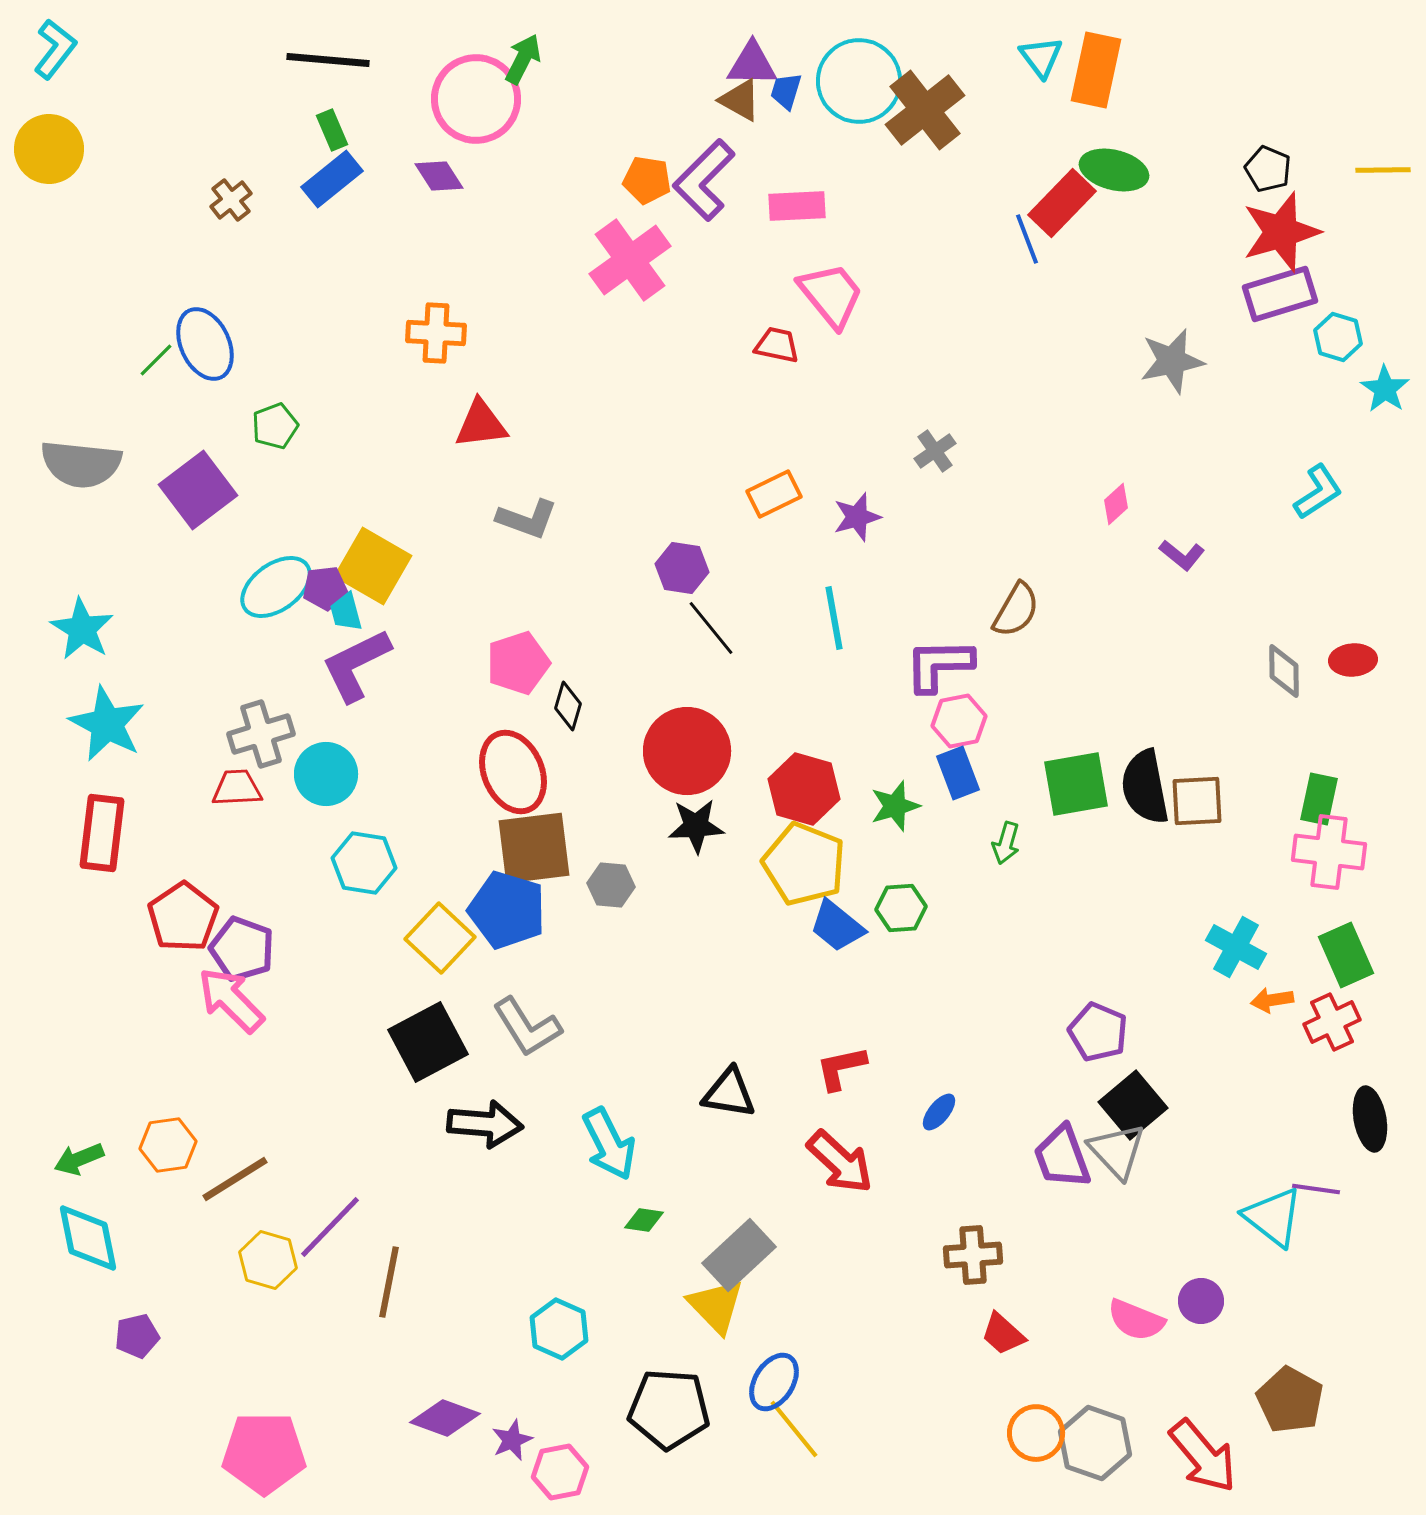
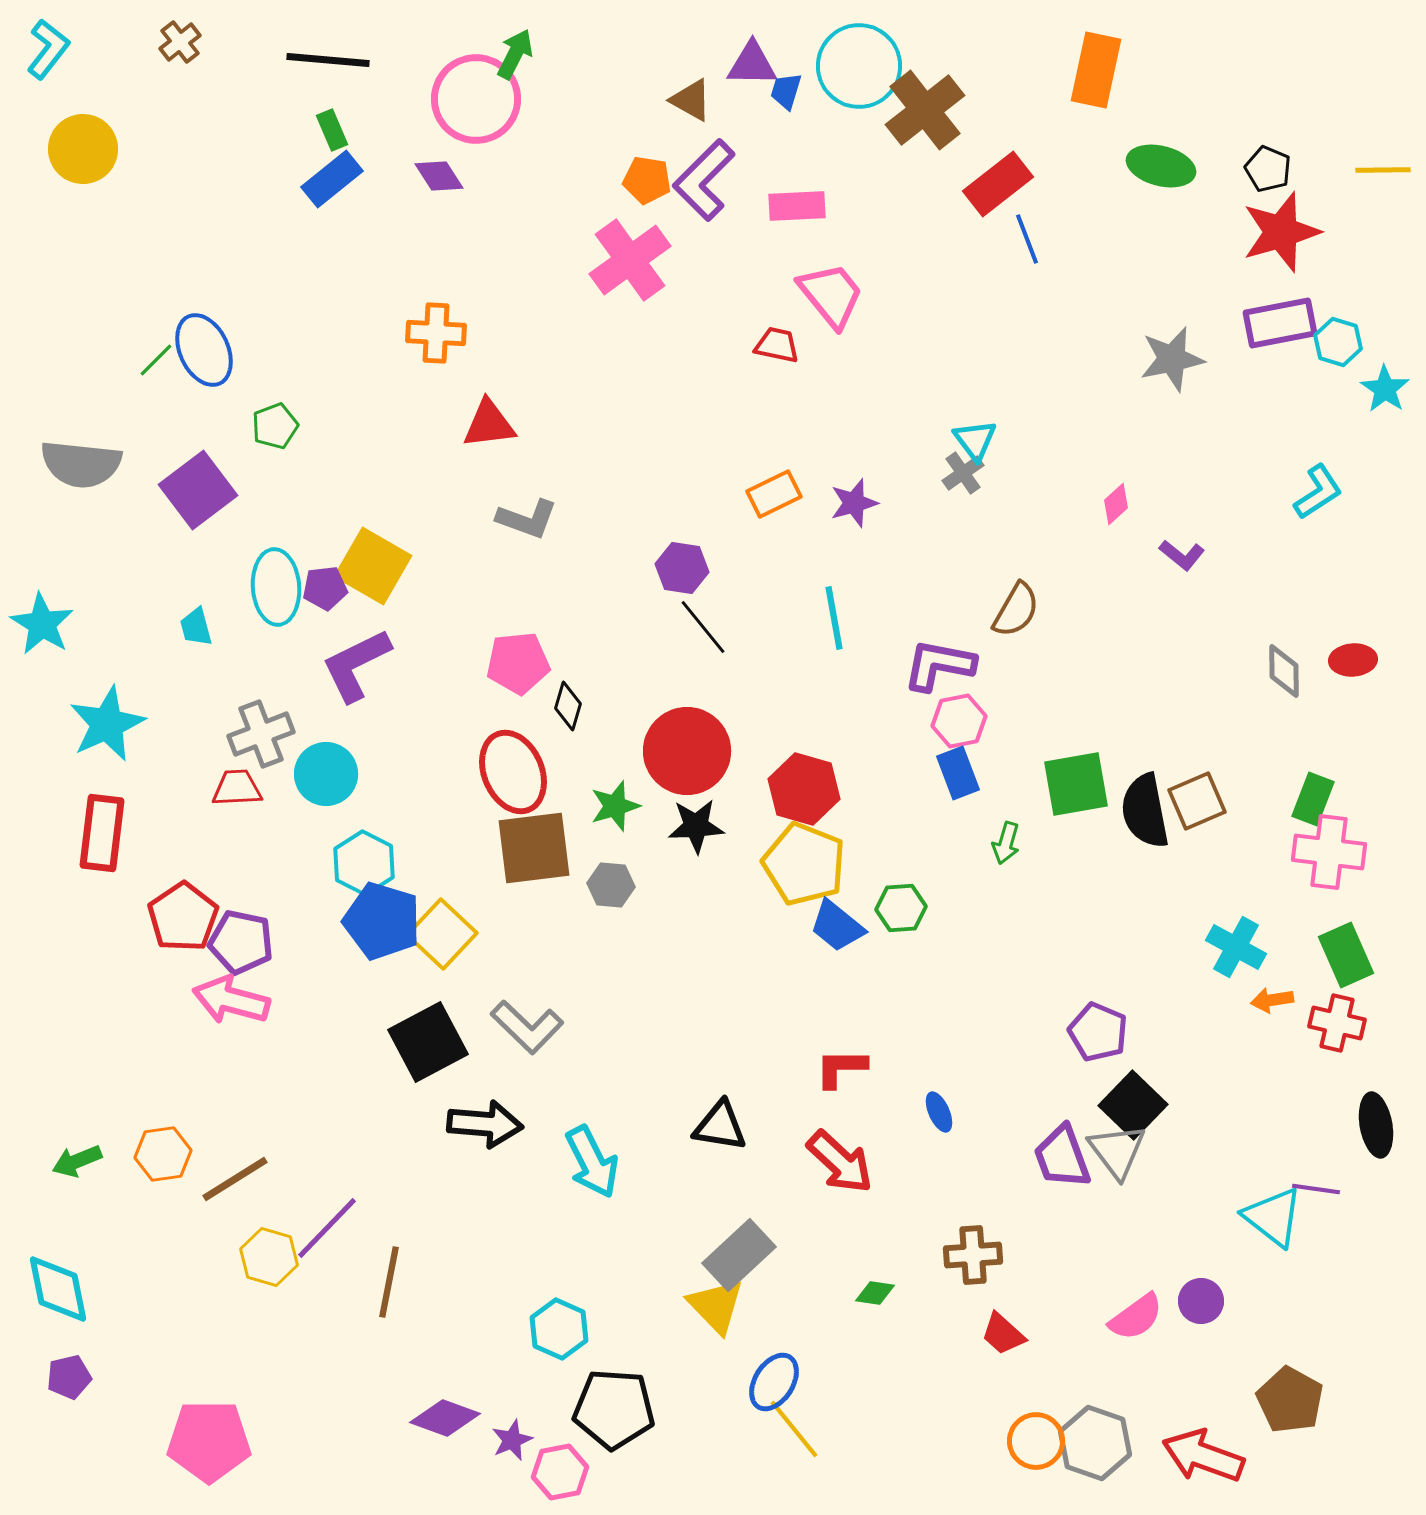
cyan L-shape at (55, 49): moved 7 px left
cyan triangle at (1041, 57): moved 66 px left, 383 px down
green arrow at (523, 59): moved 8 px left, 5 px up
cyan circle at (859, 81): moved 15 px up
brown triangle at (740, 100): moved 49 px left
yellow circle at (49, 149): moved 34 px right
green ellipse at (1114, 170): moved 47 px right, 4 px up
brown cross at (231, 200): moved 51 px left, 158 px up
red rectangle at (1062, 203): moved 64 px left, 19 px up; rotated 8 degrees clockwise
purple rectangle at (1280, 294): moved 29 px down; rotated 6 degrees clockwise
cyan hexagon at (1338, 337): moved 5 px down
blue ellipse at (205, 344): moved 1 px left, 6 px down
gray star at (1172, 361): moved 2 px up
red triangle at (481, 424): moved 8 px right
gray cross at (935, 451): moved 28 px right, 22 px down
purple star at (857, 517): moved 3 px left, 14 px up
cyan ellipse at (276, 587): rotated 58 degrees counterclockwise
cyan trapezoid at (346, 612): moved 150 px left, 15 px down
black line at (711, 628): moved 8 px left, 1 px up
cyan star at (82, 629): moved 40 px left, 5 px up
pink pentagon at (518, 663): rotated 12 degrees clockwise
purple L-shape at (939, 665): rotated 12 degrees clockwise
cyan star at (107, 724): rotated 20 degrees clockwise
gray cross at (261, 734): rotated 4 degrees counterclockwise
black semicircle at (1145, 787): moved 24 px down
green rectangle at (1319, 799): moved 6 px left; rotated 9 degrees clockwise
brown square at (1197, 801): rotated 20 degrees counterclockwise
green star at (895, 806): moved 280 px left
cyan hexagon at (364, 863): rotated 18 degrees clockwise
blue pentagon at (507, 910): moved 125 px left, 11 px down
yellow square at (440, 938): moved 2 px right, 4 px up
purple pentagon at (242, 949): moved 1 px left, 7 px up; rotated 8 degrees counterclockwise
pink arrow at (231, 1000): rotated 30 degrees counterclockwise
red cross at (1332, 1022): moved 5 px right, 1 px down; rotated 38 degrees clockwise
gray L-shape at (527, 1027): rotated 14 degrees counterclockwise
red L-shape at (841, 1068): rotated 12 degrees clockwise
black triangle at (729, 1093): moved 9 px left, 33 px down
black square at (1133, 1105): rotated 6 degrees counterclockwise
blue ellipse at (939, 1112): rotated 63 degrees counterclockwise
black ellipse at (1370, 1119): moved 6 px right, 6 px down
cyan arrow at (609, 1144): moved 17 px left, 18 px down
orange hexagon at (168, 1145): moved 5 px left, 9 px down
gray triangle at (1117, 1151): rotated 6 degrees clockwise
green arrow at (79, 1159): moved 2 px left, 2 px down
green diamond at (644, 1220): moved 231 px right, 73 px down
purple line at (330, 1227): moved 3 px left, 1 px down
cyan diamond at (88, 1238): moved 30 px left, 51 px down
yellow hexagon at (268, 1260): moved 1 px right, 3 px up
pink semicircle at (1136, 1320): moved 3 px up; rotated 58 degrees counterclockwise
purple pentagon at (137, 1336): moved 68 px left, 41 px down
black pentagon at (669, 1409): moved 55 px left
orange circle at (1036, 1433): moved 8 px down
pink pentagon at (264, 1453): moved 55 px left, 12 px up
red arrow at (1203, 1456): rotated 150 degrees clockwise
